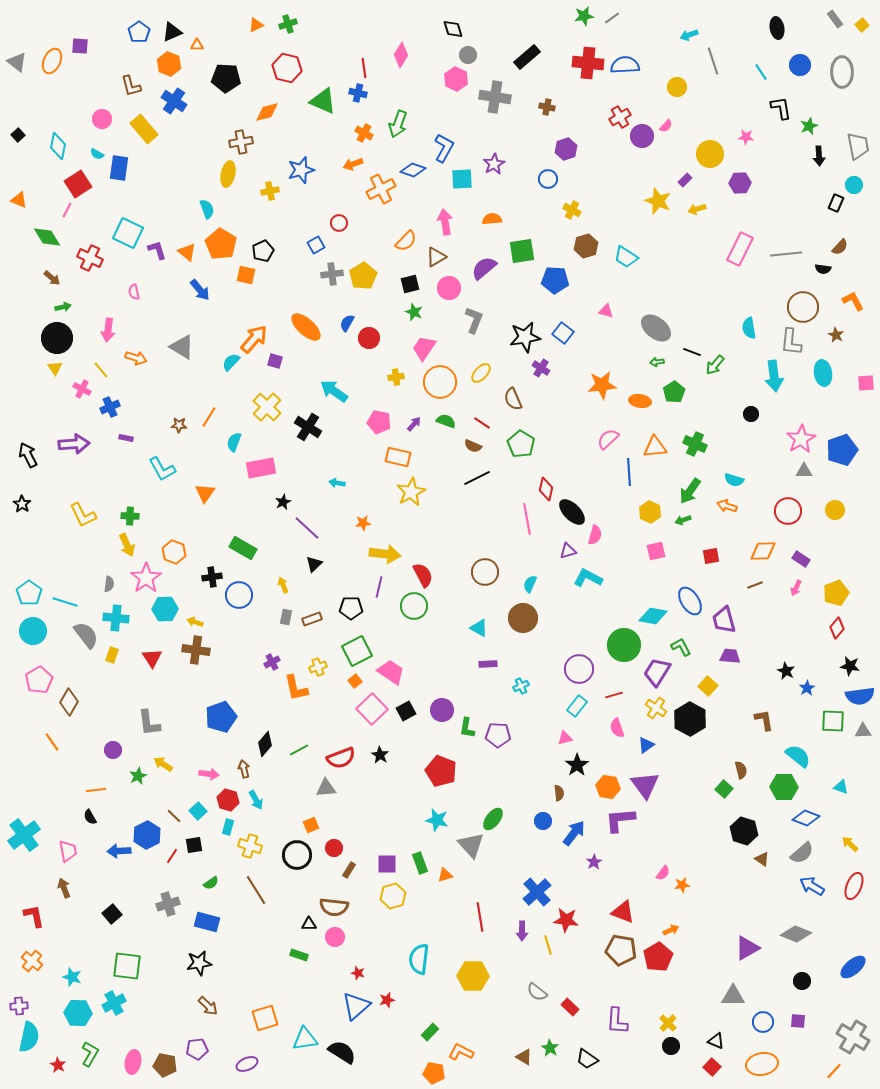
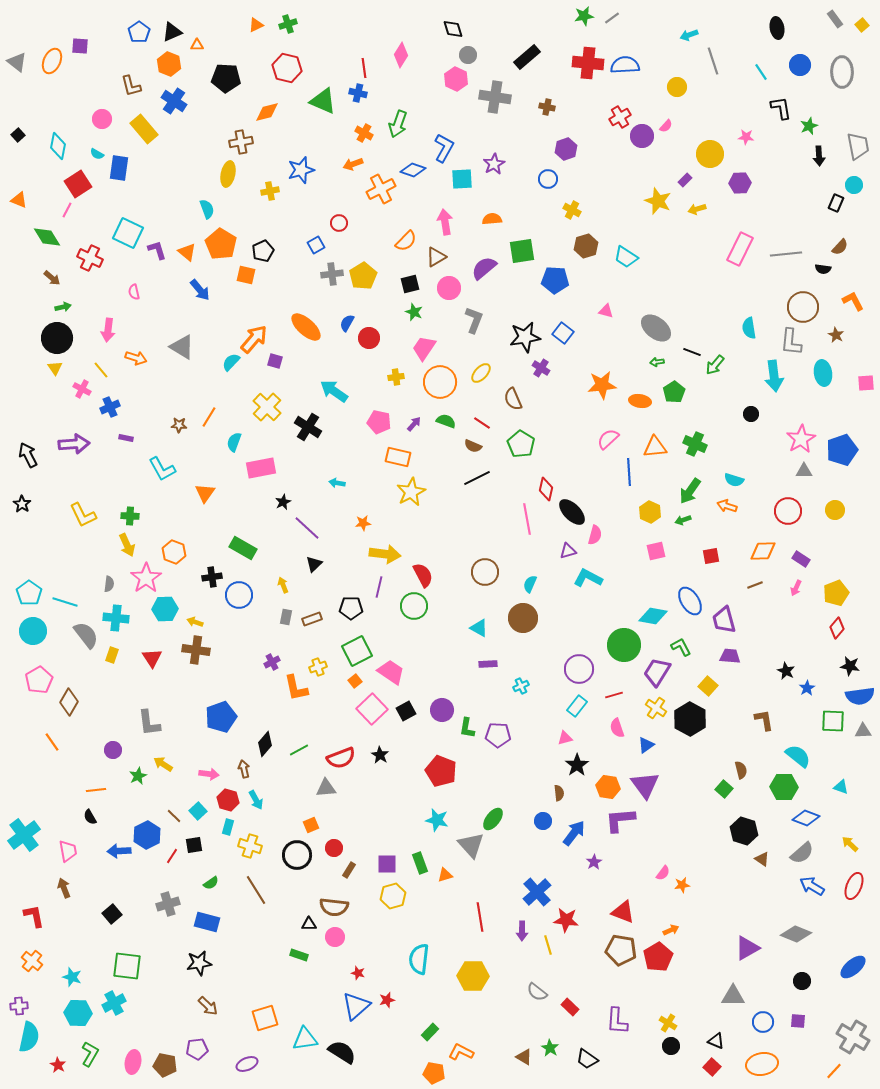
yellow cross at (668, 1023): rotated 12 degrees counterclockwise
